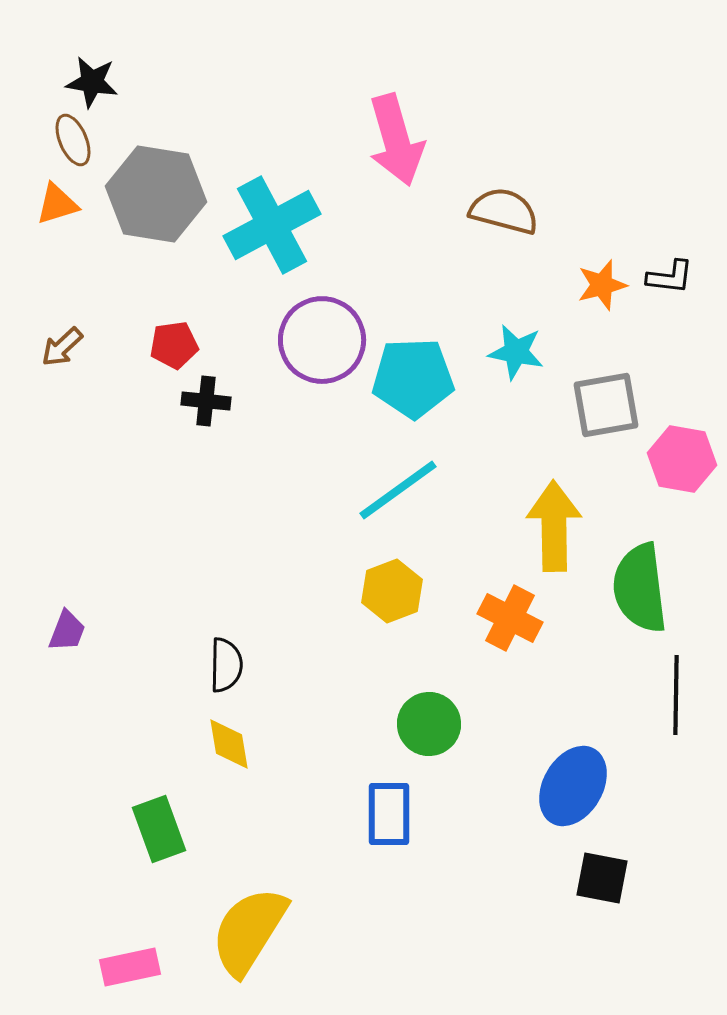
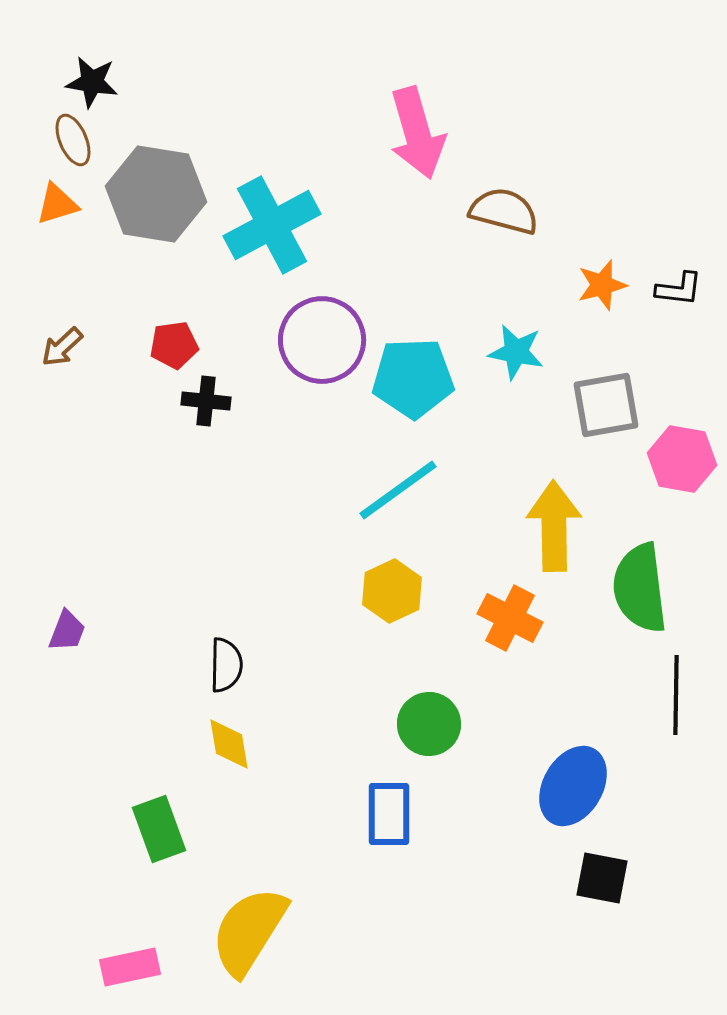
pink arrow: moved 21 px right, 7 px up
black L-shape: moved 9 px right, 12 px down
yellow hexagon: rotated 4 degrees counterclockwise
